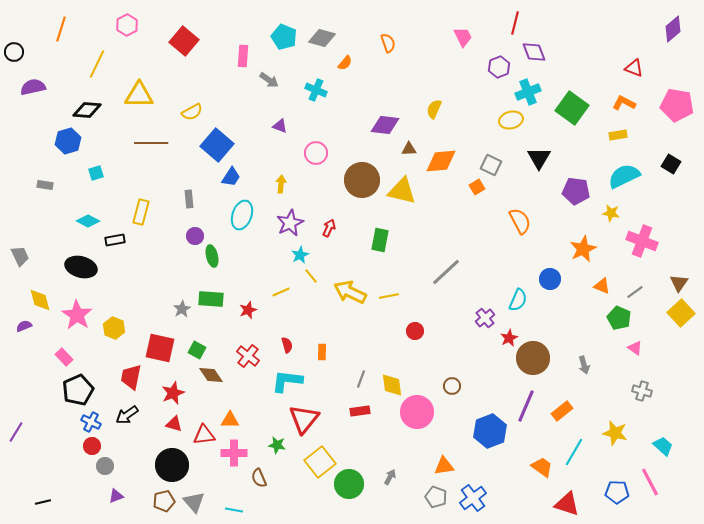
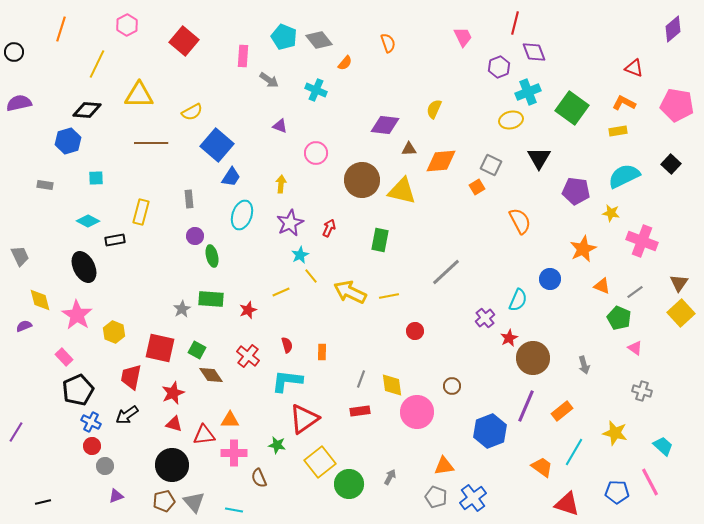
gray diamond at (322, 38): moved 3 px left, 2 px down; rotated 36 degrees clockwise
purple semicircle at (33, 87): moved 14 px left, 16 px down
yellow rectangle at (618, 135): moved 4 px up
black square at (671, 164): rotated 12 degrees clockwise
cyan square at (96, 173): moved 5 px down; rotated 14 degrees clockwise
black ellipse at (81, 267): moved 3 px right; rotated 48 degrees clockwise
yellow hexagon at (114, 328): moved 4 px down
red triangle at (304, 419): rotated 16 degrees clockwise
